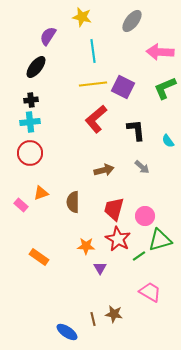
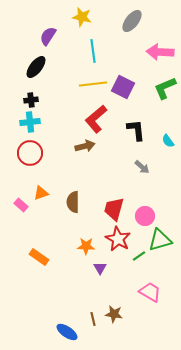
brown arrow: moved 19 px left, 24 px up
